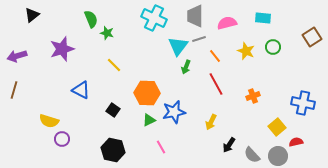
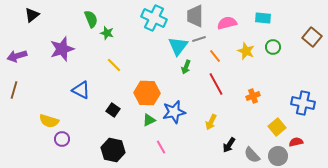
brown square: rotated 18 degrees counterclockwise
